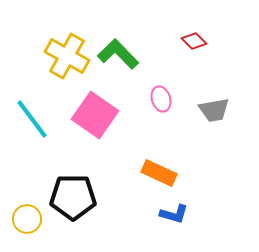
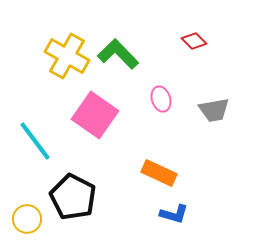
cyan line: moved 3 px right, 22 px down
black pentagon: rotated 27 degrees clockwise
